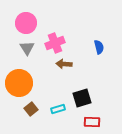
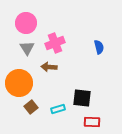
brown arrow: moved 15 px left, 3 px down
black square: rotated 24 degrees clockwise
brown square: moved 2 px up
